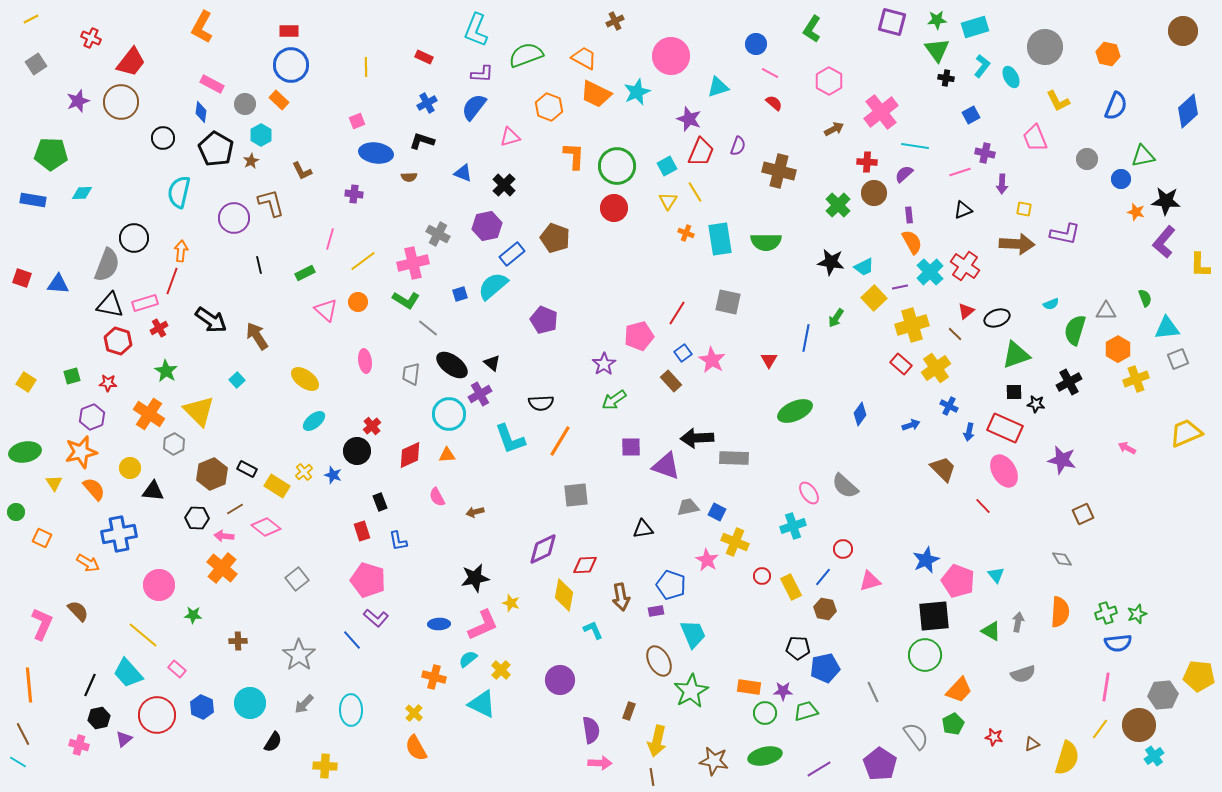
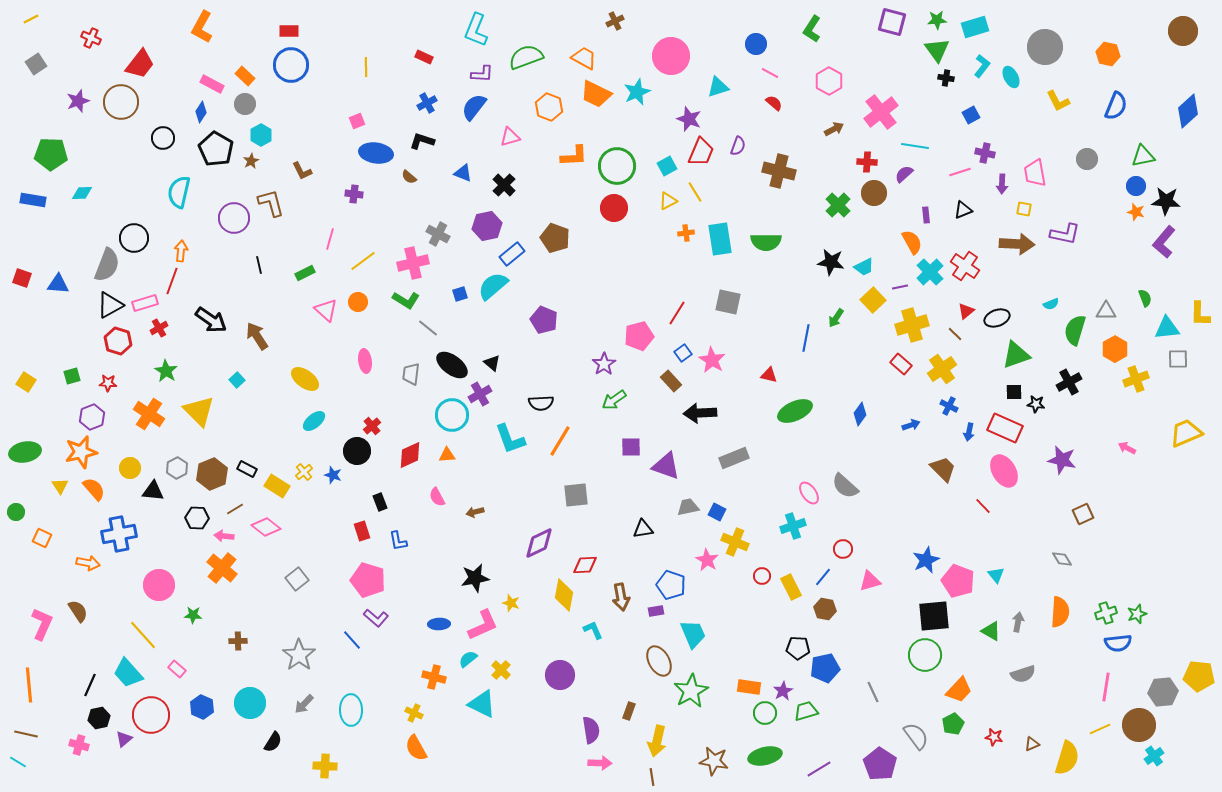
green semicircle at (526, 55): moved 2 px down
red trapezoid at (131, 62): moved 9 px right, 2 px down
orange rectangle at (279, 100): moved 34 px left, 24 px up
blue diamond at (201, 112): rotated 25 degrees clockwise
pink trapezoid at (1035, 138): moved 35 px down; rotated 12 degrees clockwise
orange L-shape at (574, 156): rotated 84 degrees clockwise
brown semicircle at (409, 177): rotated 42 degrees clockwise
blue circle at (1121, 179): moved 15 px right, 7 px down
yellow triangle at (668, 201): rotated 30 degrees clockwise
purple rectangle at (909, 215): moved 17 px right
orange cross at (686, 233): rotated 28 degrees counterclockwise
yellow L-shape at (1200, 265): moved 49 px down
yellow square at (874, 298): moved 1 px left, 2 px down
black triangle at (110, 305): rotated 40 degrees counterclockwise
orange hexagon at (1118, 349): moved 3 px left
gray square at (1178, 359): rotated 20 degrees clockwise
red triangle at (769, 360): moved 15 px down; rotated 48 degrees counterclockwise
yellow cross at (936, 368): moved 6 px right, 1 px down
cyan circle at (449, 414): moved 3 px right, 1 px down
black arrow at (697, 438): moved 3 px right, 25 px up
gray hexagon at (174, 444): moved 3 px right, 24 px down
gray rectangle at (734, 458): rotated 24 degrees counterclockwise
yellow triangle at (54, 483): moved 6 px right, 3 px down
purple diamond at (543, 549): moved 4 px left, 6 px up
orange arrow at (88, 563): rotated 20 degrees counterclockwise
brown semicircle at (78, 611): rotated 10 degrees clockwise
yellow line at (143, 635): rotated 8 degrees clockwise
purple circle at (560, 680): moved 5 px up
purple star at (783, 691): rotated 30 degrees counterclockwise
gray hexagon at (1163, 695): moved 3 px up
yellow cross at (414, 713): rotated 18 degrees counterclockwise
red circle at (157, 715): moved 6 px left
yellow line at (1100, 729): rotated 30 degrees clockwise
brown line at (23, 734): moved 3 px right; rotated 50 degrees counterclockwise
